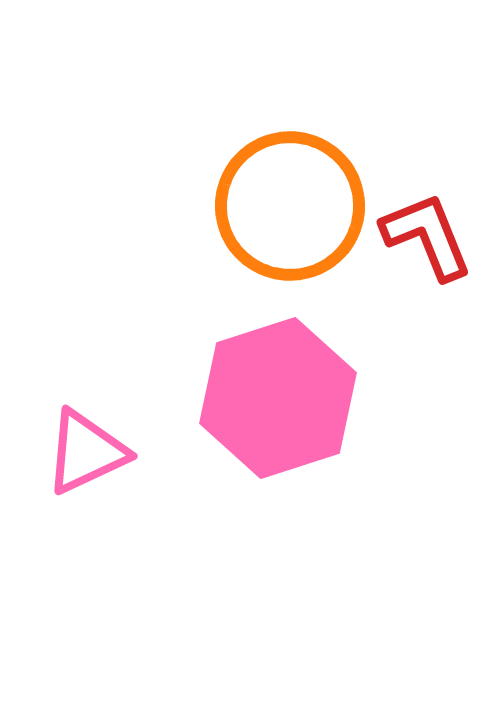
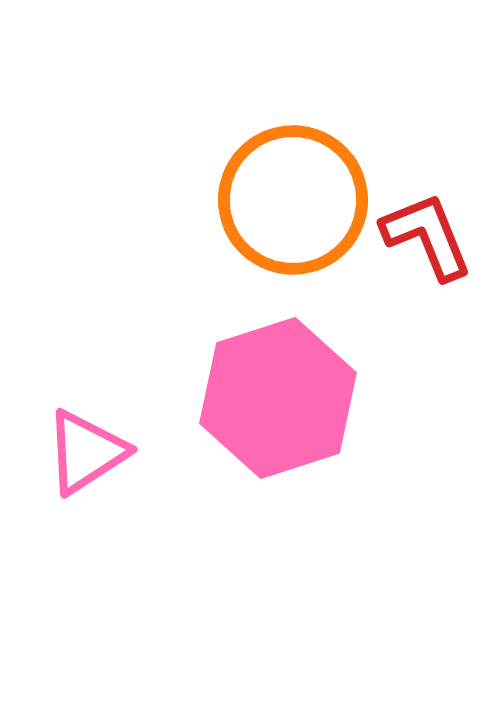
orange circle: moved 3 px right, 6 px up
pink triangle: rotated 8 degrees counterclockwise
